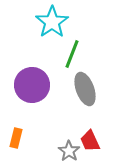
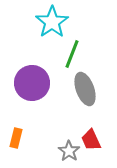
purple circle: moved 2 px up
red trapezoid: moved 1 px right, 1 px up
